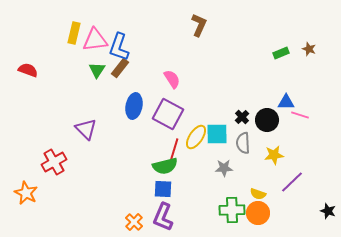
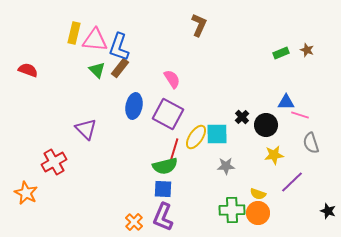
pink triangle: rotated 12 degrees clockwise
brown star: moved 2 px left, 1 px down
green triangle: rotated 18 degrees counterclockwise
black circle: moved 1 px left, 5 px down
gray semicircle: moved 68 px right; rotated 15 degrees counterclockwise
gray star: moved 2 px right, 2 px up
